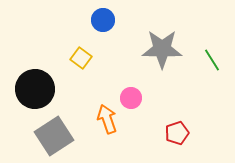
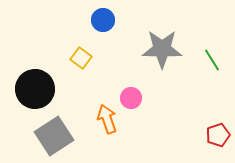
red pentagon: moved 41 px right, 2 px down
